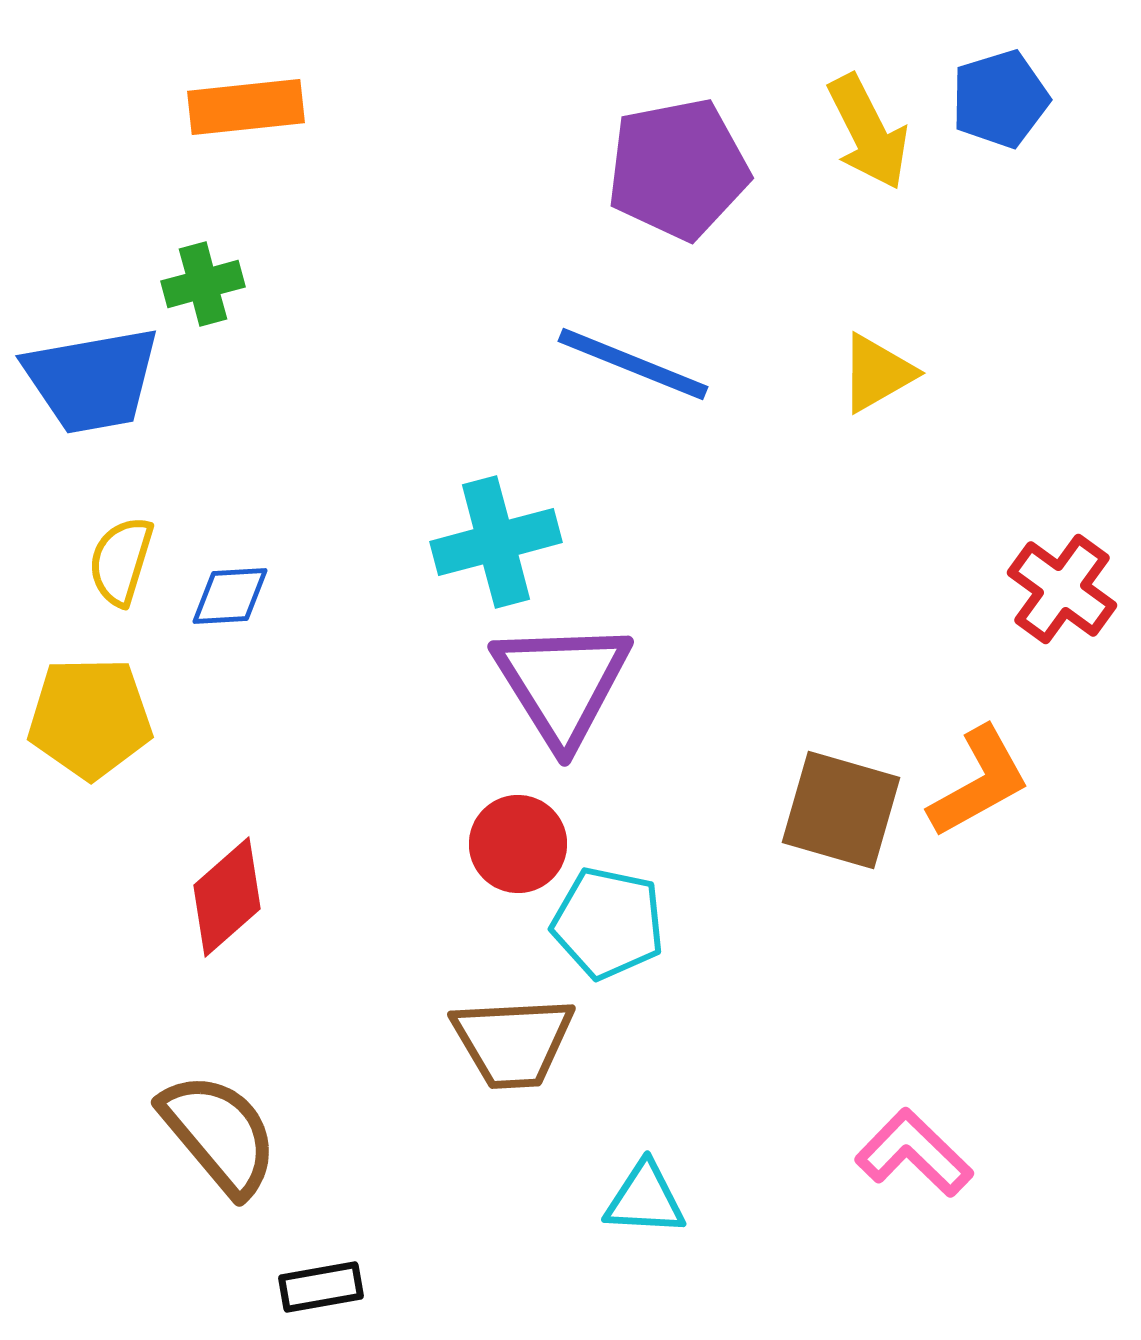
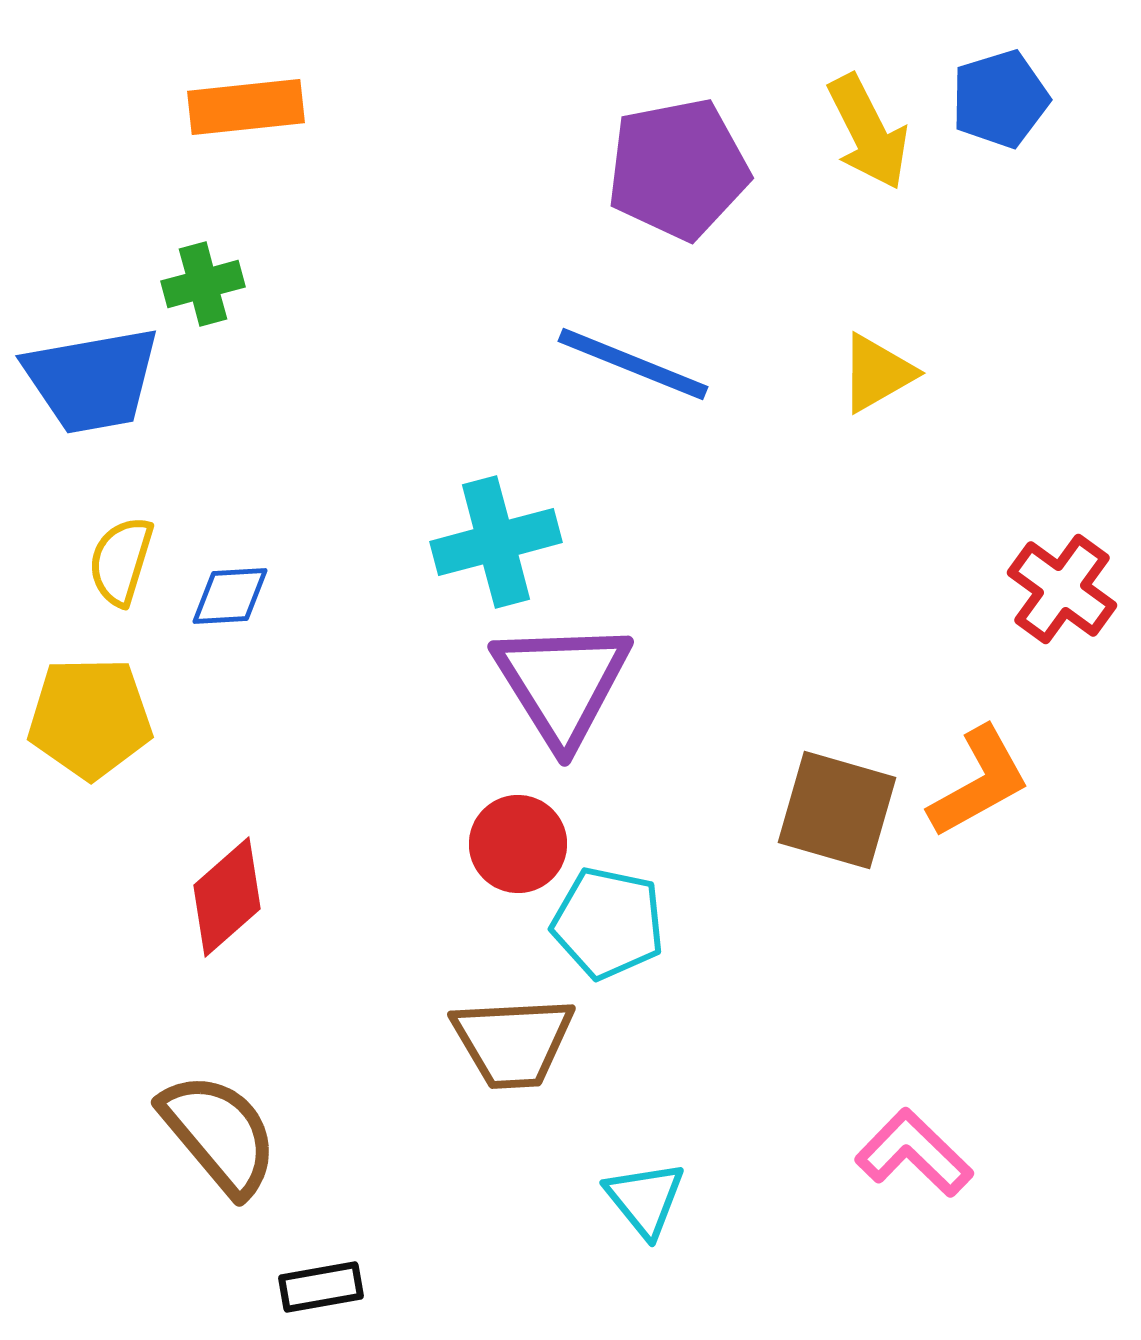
brown square: moved 4 px left
cyan triangle: rotated 48 degrees clockwise
